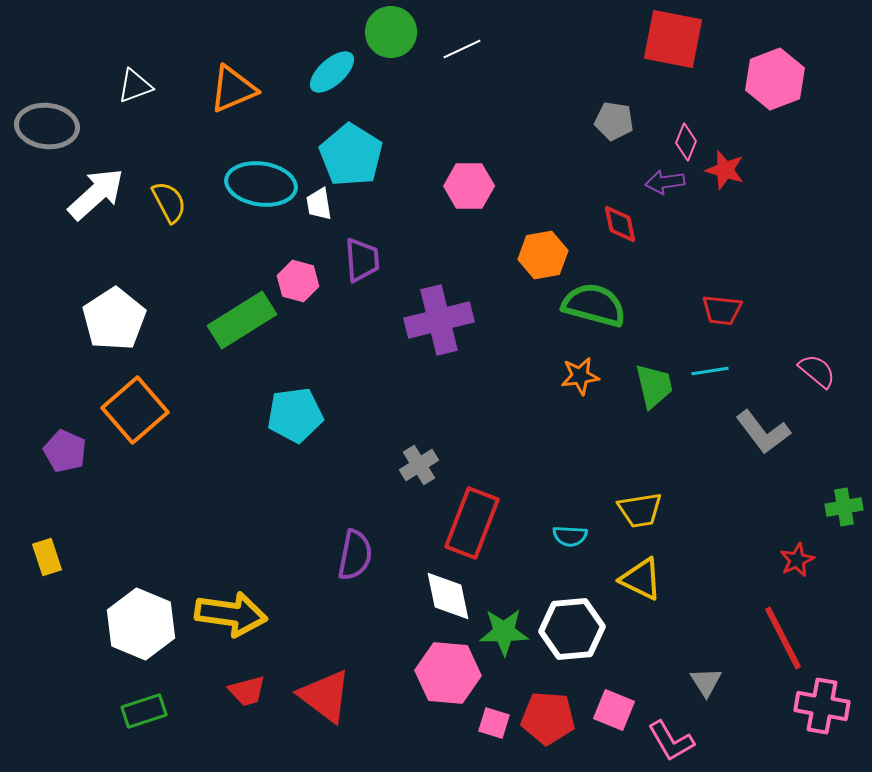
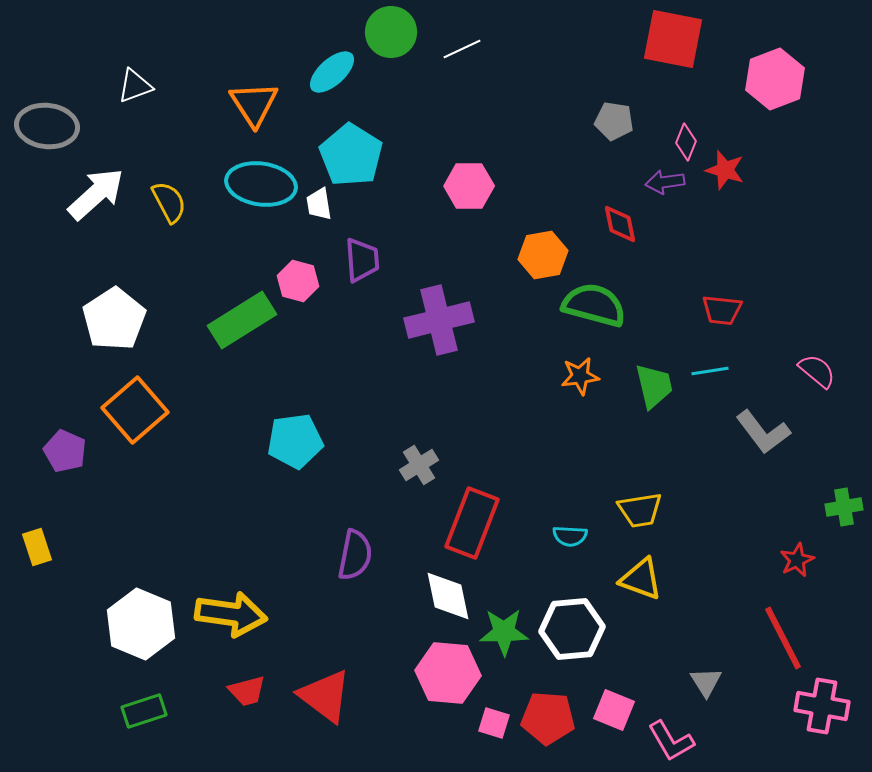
orange triangle at (233, 89): moved 21 px right, 15 px down; rotated 40 degrees counterclockwise
cyan pentagon at (295, 415): moved 26 px down
yellow rectangle at (47, 557): moved 10 px left, 10 px up
yellow triangle at (641, 579): rotated 6 degrees counterclockwise
